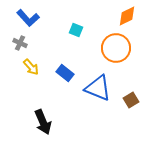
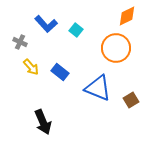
blue L-shape: moved 18 px right, 6 px down
cyan square: rotated 16 degrees clockwise
gray cross: moved 1 px up
blue rectangle: moved 5 px left, 1 px up
